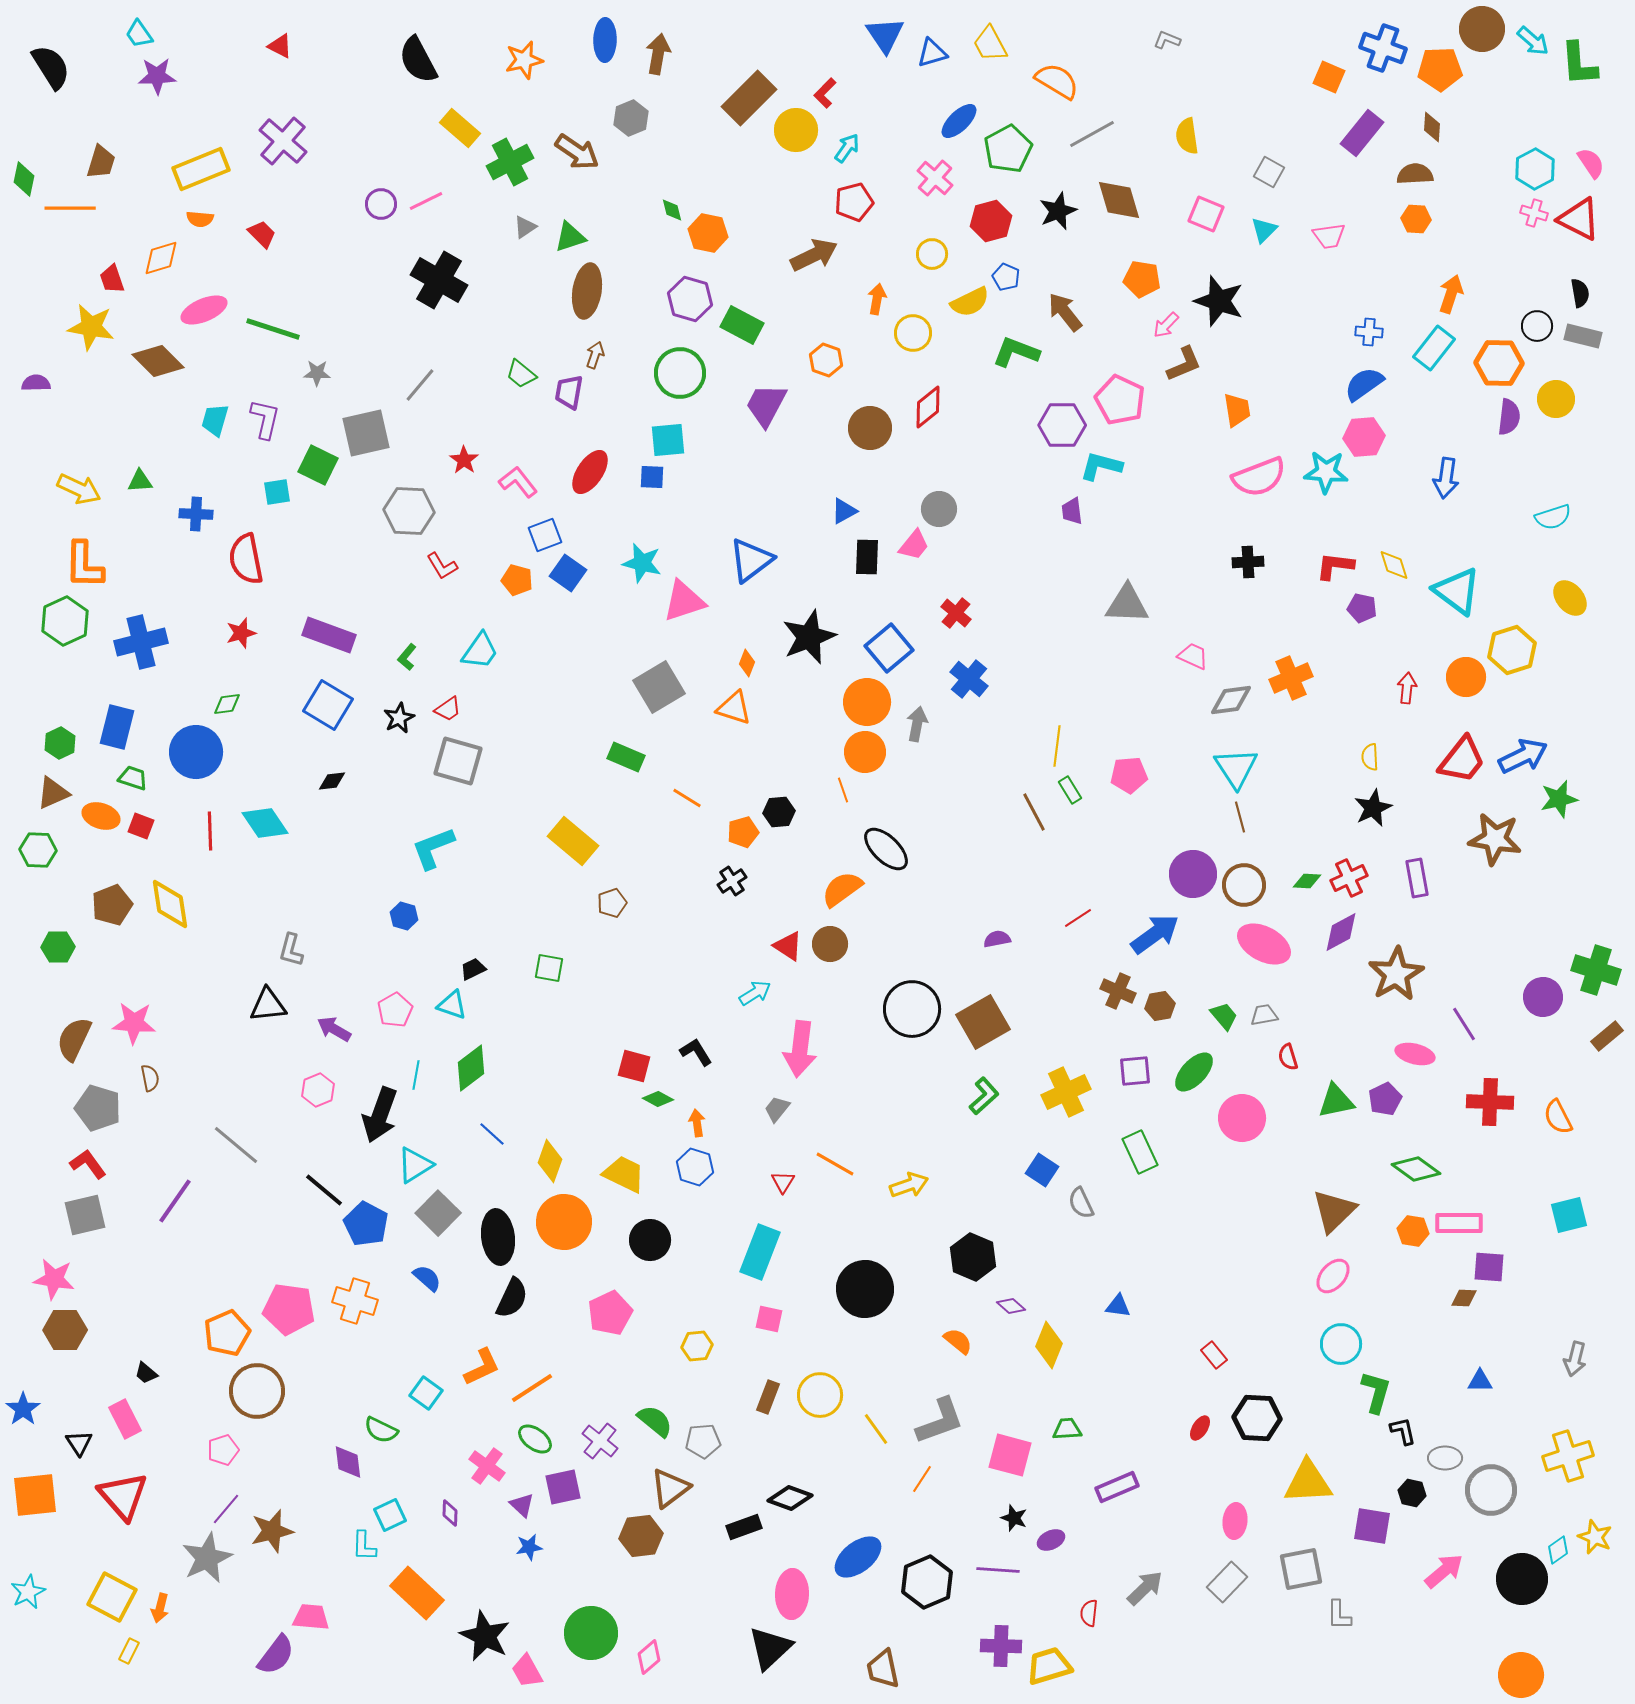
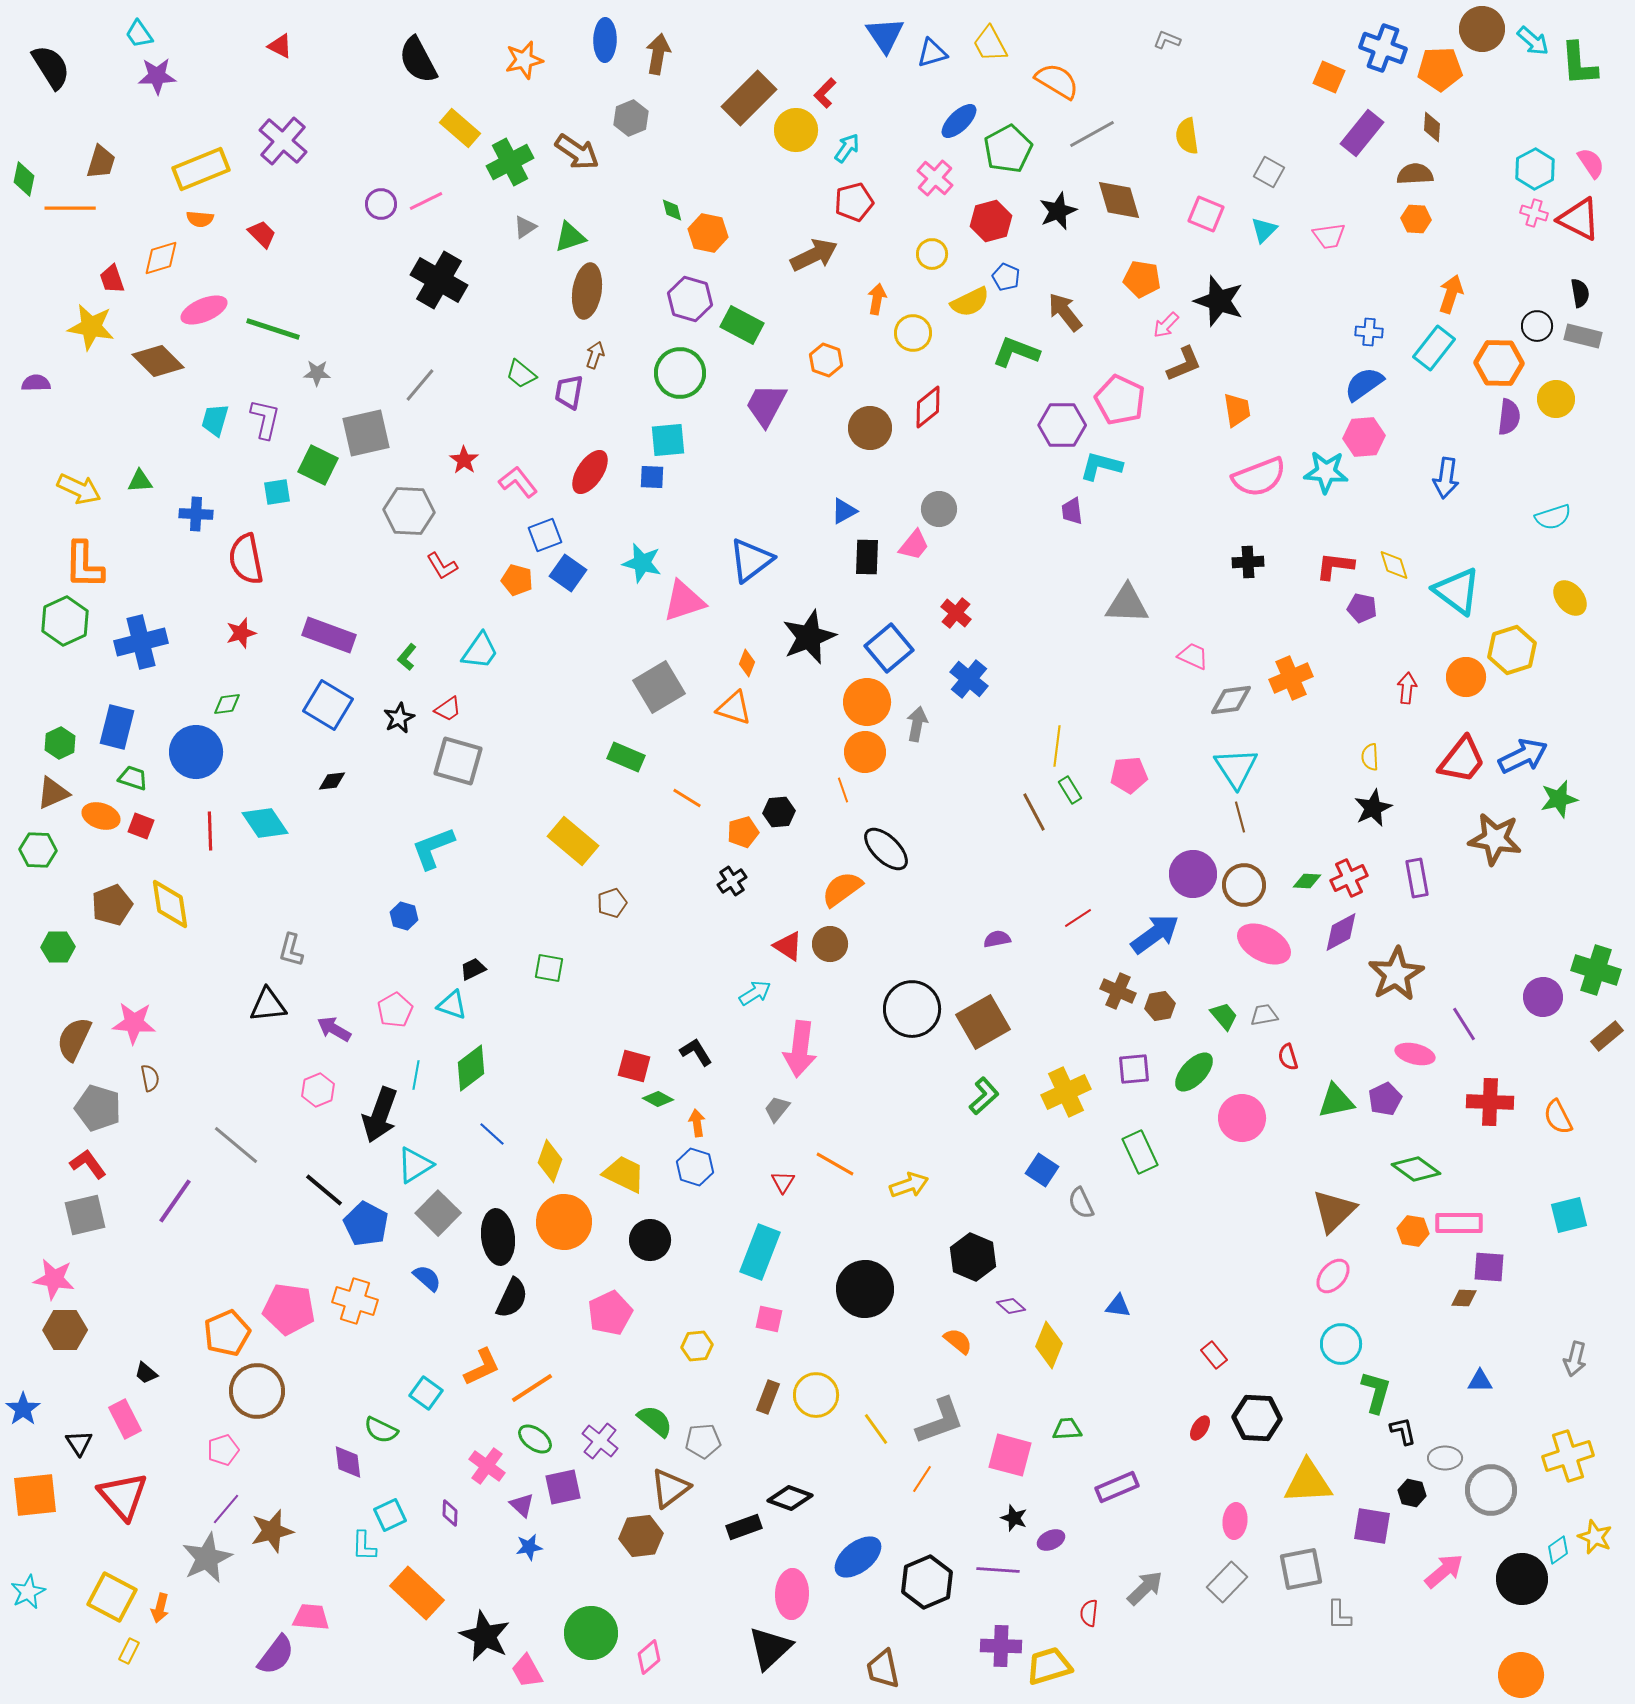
purple square at (1135, 1071): moved 1 px left, 2 px up
yellow circle at (820, 1395): moved 4 px left
